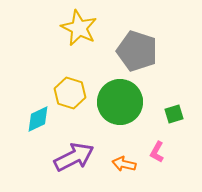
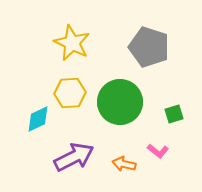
yellow star: moved 7 px left, 15 px down
gray pentagon: moved 12 px right, 4 px up
yellow hexagon: rotated 20 degrees counterclockwise
pink L-shape: moved 1 px right, 1 px up; rotated 80 degrees counterclockwise
